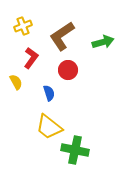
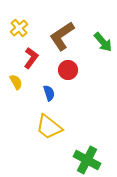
yellow cross: moved 4 px left, 2 px down; rotated 18 degrees counterclockwise
green arrow: rotated 65 degrees clockwise
green cross: moved 12 px right, 10 px down; rotated 16 degrees clockwise
